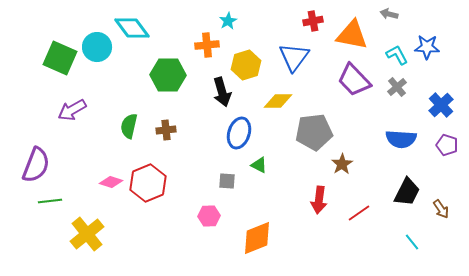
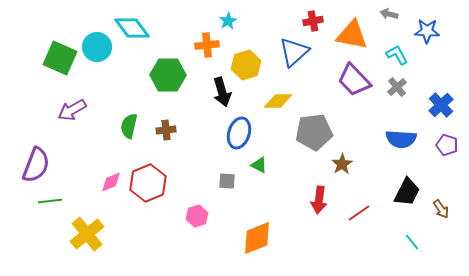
blue star: moved 16 px up
blue triangle: moved 5 px up; rotated 12 degrees clockwise
pink diamond: rotated 40 degrees counterclockwise
pink hexagon: moved 12 px left; rotated 15 degrees counterclockwise
